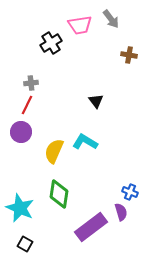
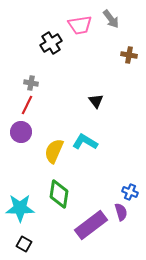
gray cross: rotated 16 degrees clockwise
cyan star: rotated 24 degrees counterclockwise
purple rectangle: moved 2 px up
black square: moved 1 px left
